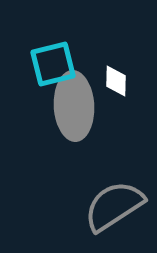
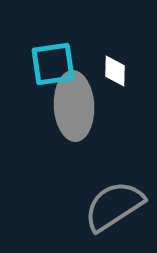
cyan square: rotated 6 degrees clockwise
white diamond: moved 1 px left, 10 px up
